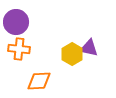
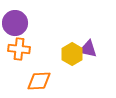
purple circle: moved 1 px left, 1 px down
purple triangle: moved 1 px left, 1 px down
